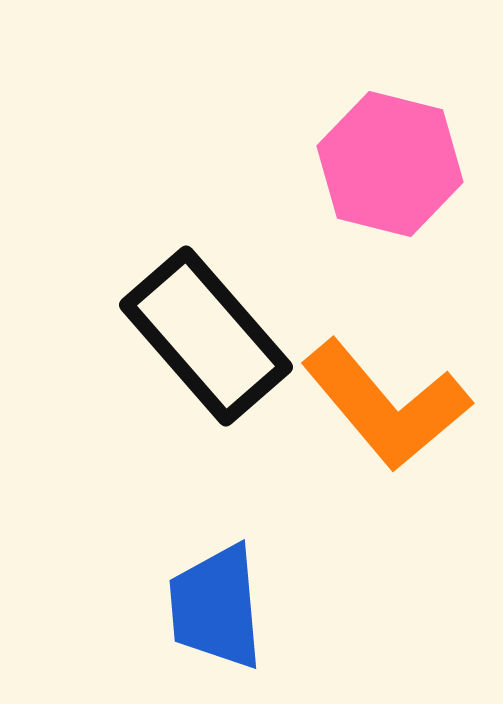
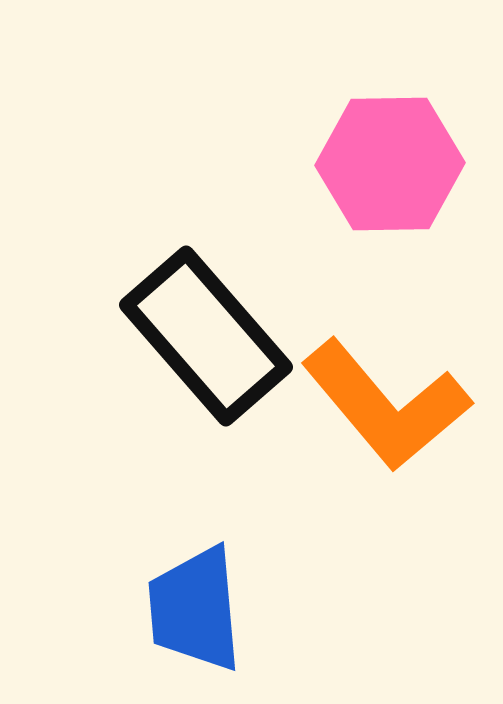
pink hexagon: rotated 15 degrees counterclockwise
blue trapezoid: moved 21 px left, 2 px down
